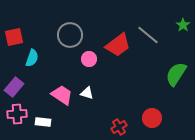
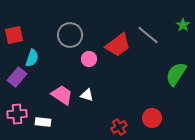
red square: moved 2 px up
purple rectangle: moved 3 px right, 10 px up
white triangle: moved 2 px down
